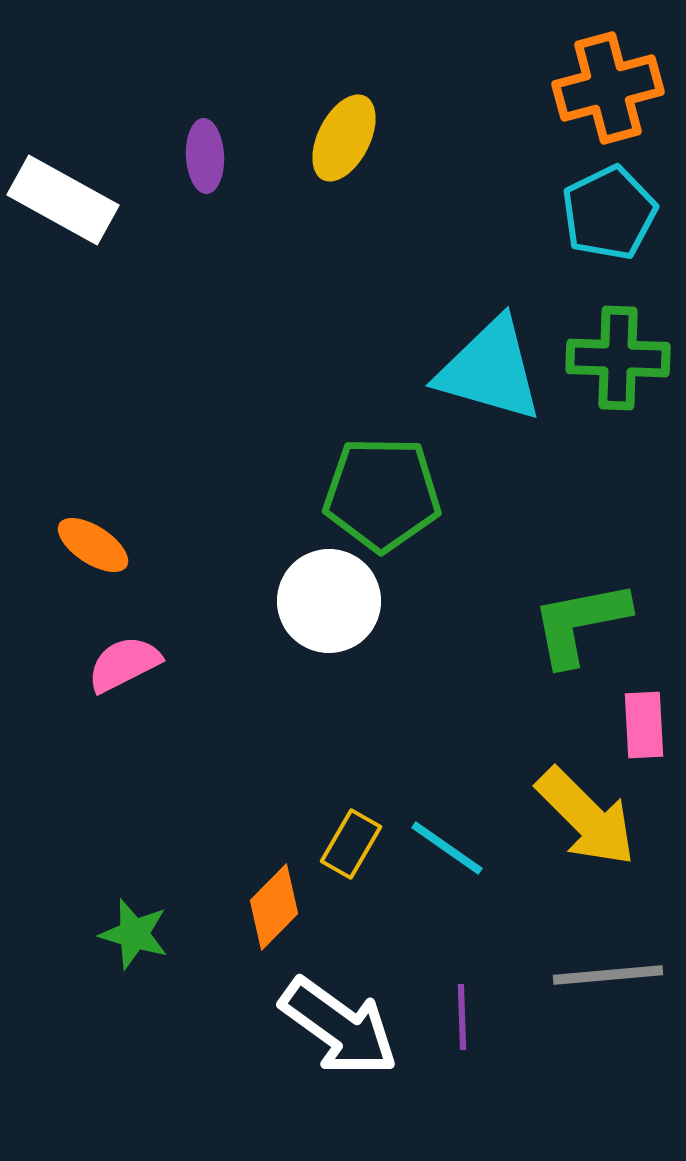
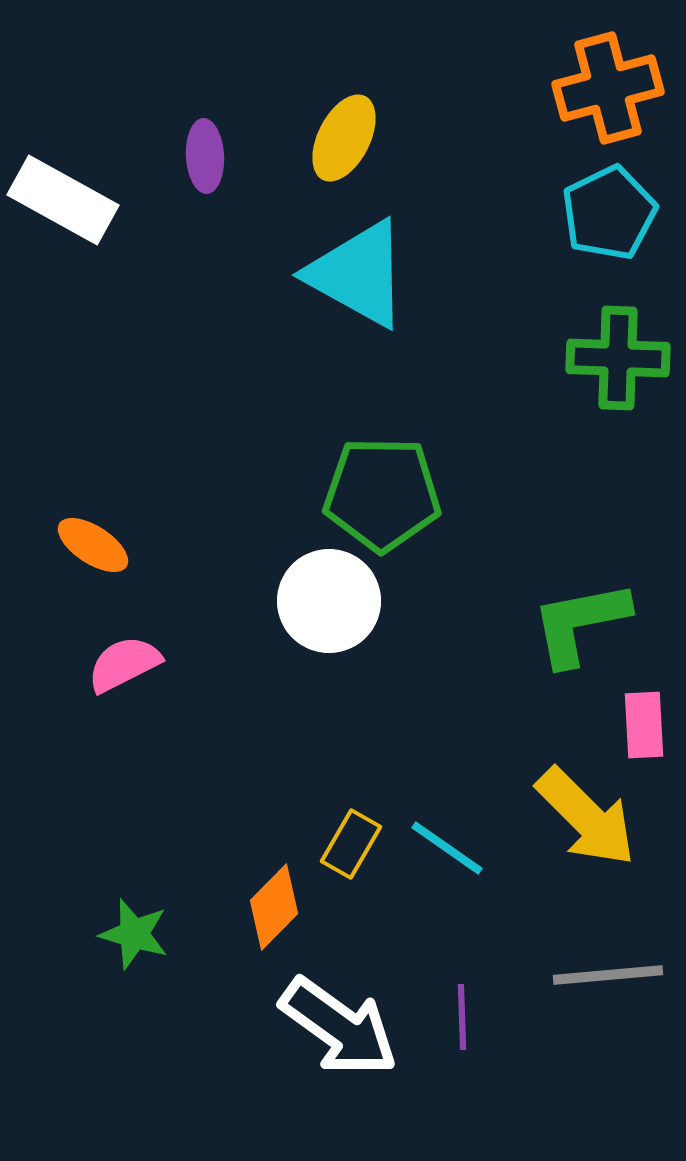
cyan triangle: moved 132 px left, 96 px up; rotated 13 degrees clockwise
